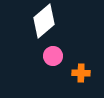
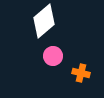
orange cross: rotated 12 degrees clockwise
